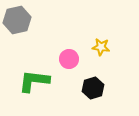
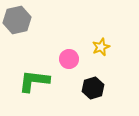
yellow star: rotated 30 degrees counterclockwise
